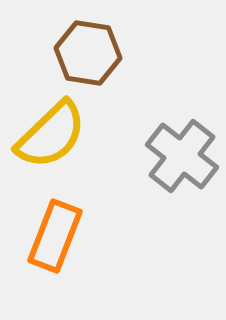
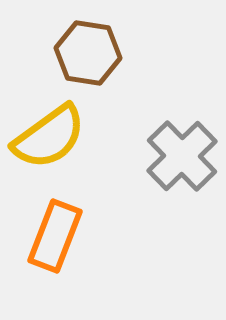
yellow semicircle: moved 2 px left, 2 px down; rotated 8 degrees clockwise
gray cross: rotated 8 degrees clockwise
